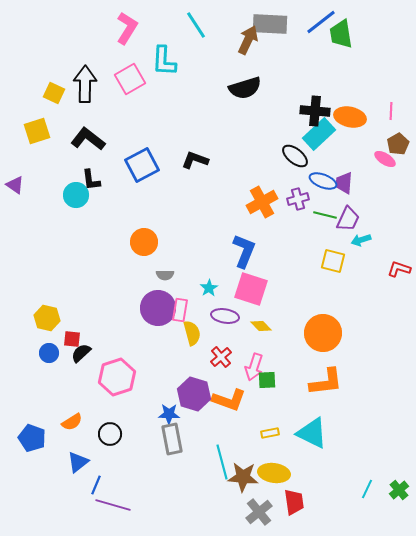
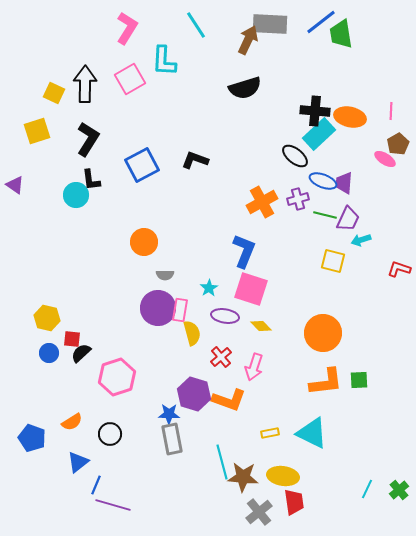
black L-shape at (88, 139): rotated 84 degrees clockwise
green square at (267, 380): moved 92 px right
yellow ellipse at (274, 473): moved 9 px right, 3 px down
